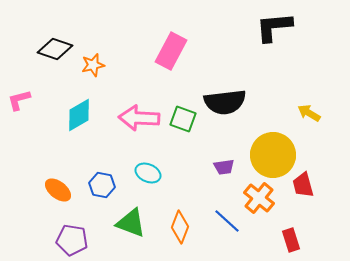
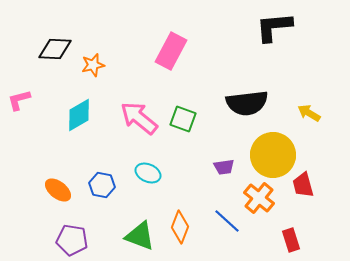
black diamond: rotated 16 degrees counterclockwise
black semicircle: moved 22 px right, 1 px down
pink arrow: rotated 36 degrees clockwise
green triangle: moved 9 px right, 13 px down
